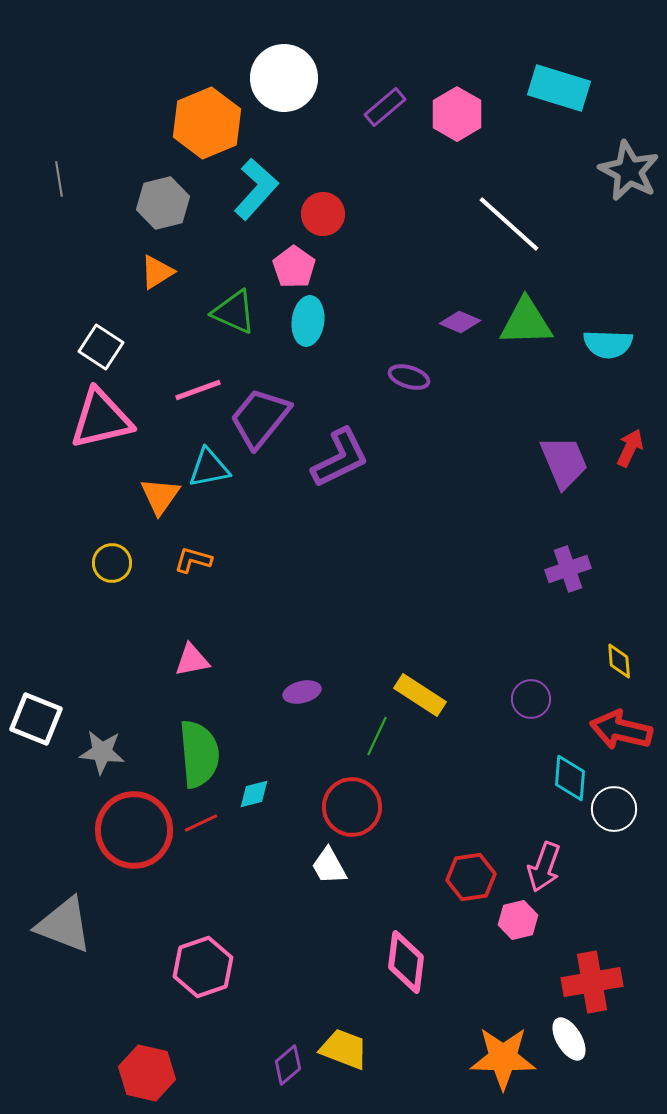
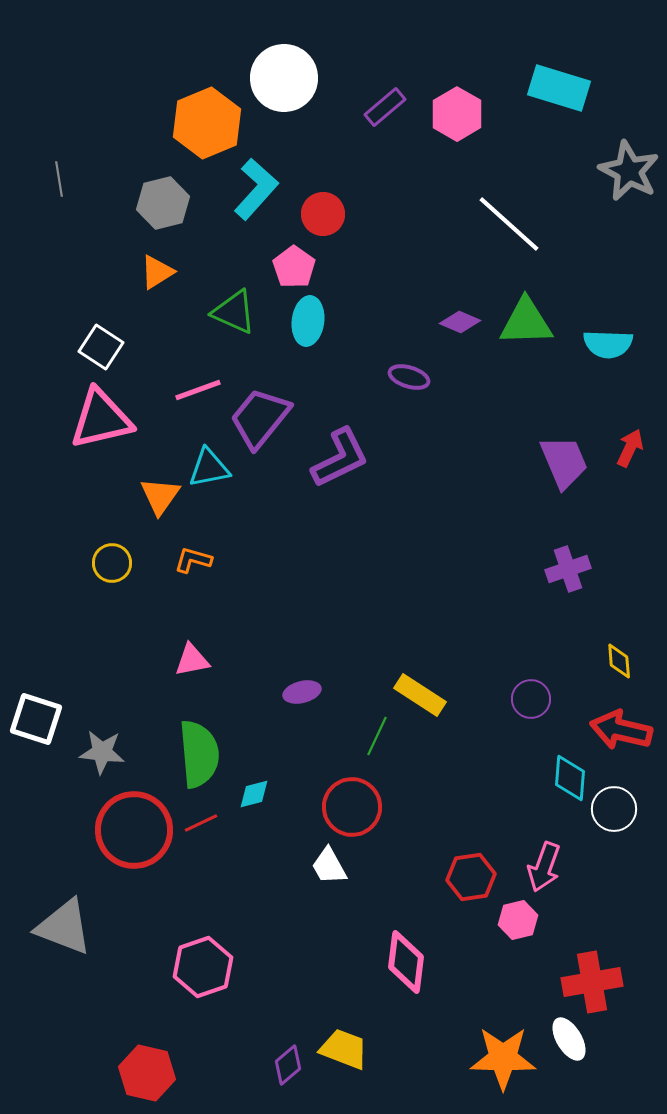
white square at (36, 719): rotated 4 degrees counterclockwise
gray triangle at (64, 925): moved 2 px down
